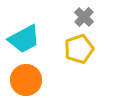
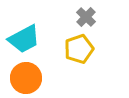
gray cross: moved 2 px right
orange circle: moved 2 px up
